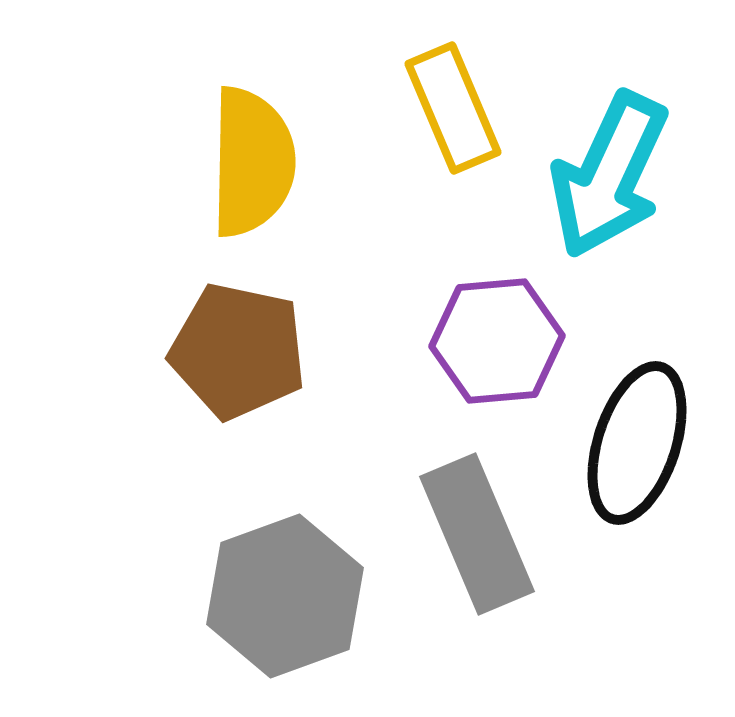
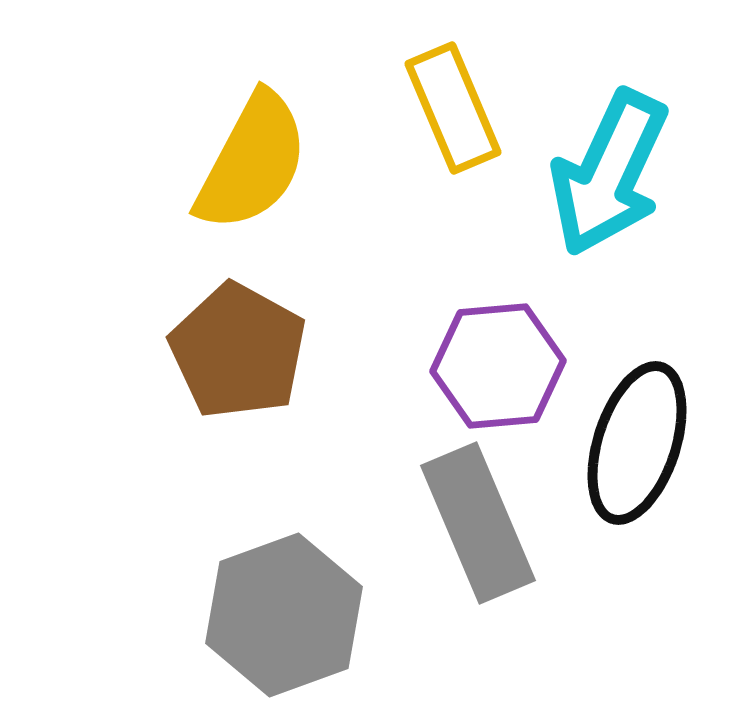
yellow semicircle: rotated 27 degrees clockwise
cyan arrow: moved 2 px up
purple hexagon: moved 1 px right, 25 px down
brown pentagon: rotated 17 degrees clockwise
gray rectangle: moved 1 px right, 11 px up
gray hexagon: moved 1 px left, 19 px down
